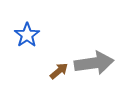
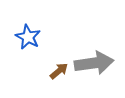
blue star: moved 1 px right, 2 px down; rotated 10 degrees counterclockwise
